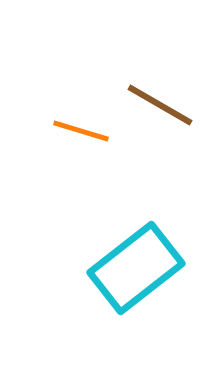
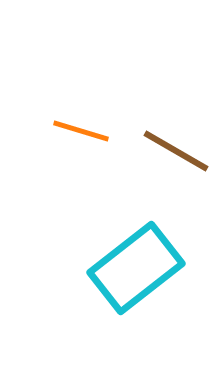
brown line: moved 16 px right, 46 px down
